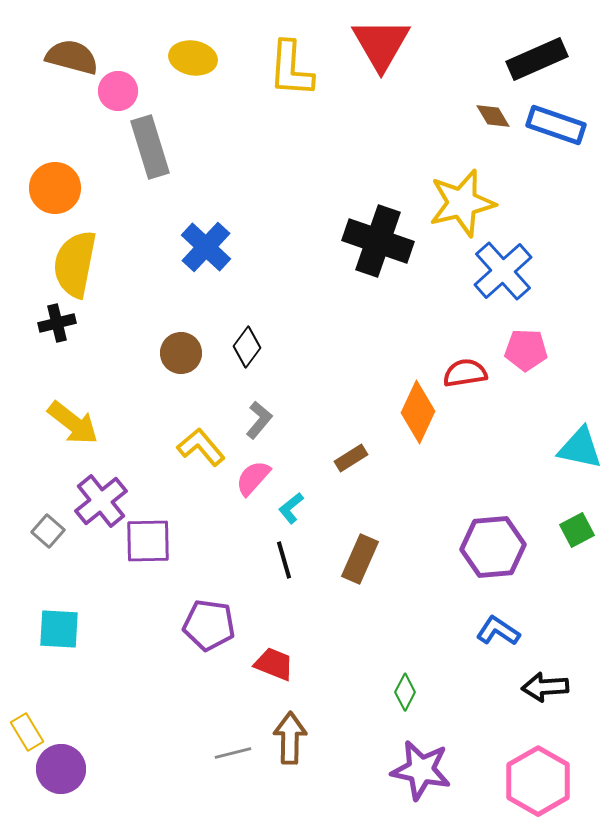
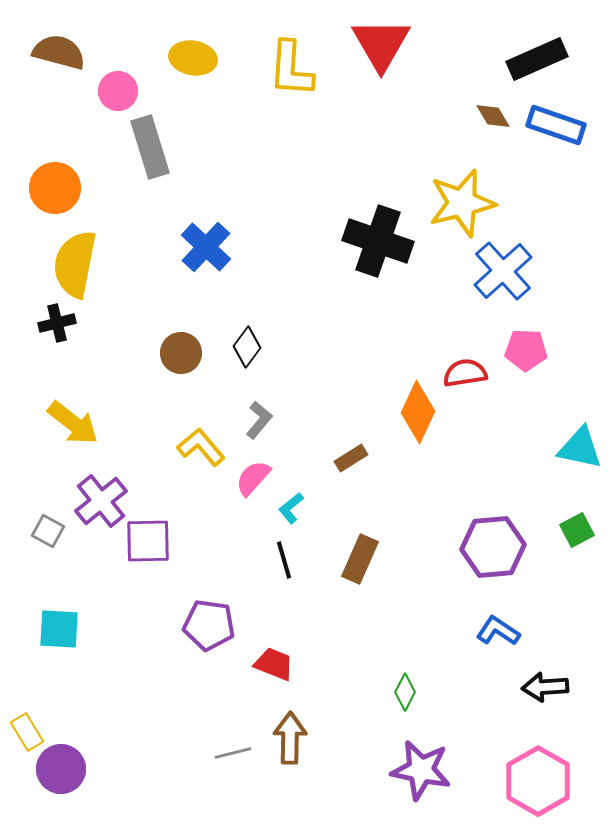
brown semicircle at (72, 57): moved 13 px left, 5 px up
gray square at (48, 531): rotated 12 degrees counterclockwise
